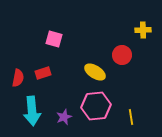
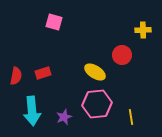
pink square: moved 17 px up
red semicircle: moved 2 px left, 2 px up
pink hexagon: moved 1 px right, 2 px up
